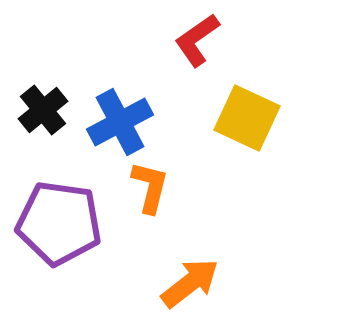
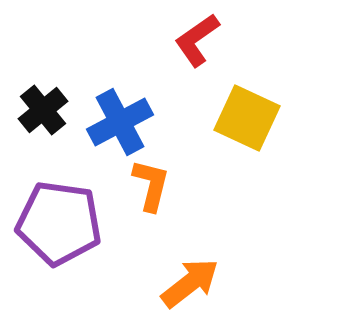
orange L-shape: moved 1 px right, 2 px up
